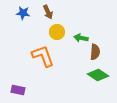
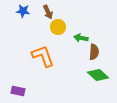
blue star: moved 2 px up
yellow circle: moved 1 px right, 5 px up
brown semicircle: moved 1 px left
green diamond: rotated 10 degrees clockwise
purple rectangle: moved 1 px down
